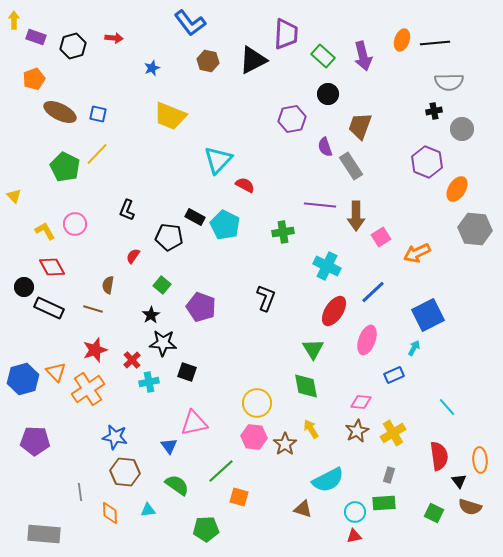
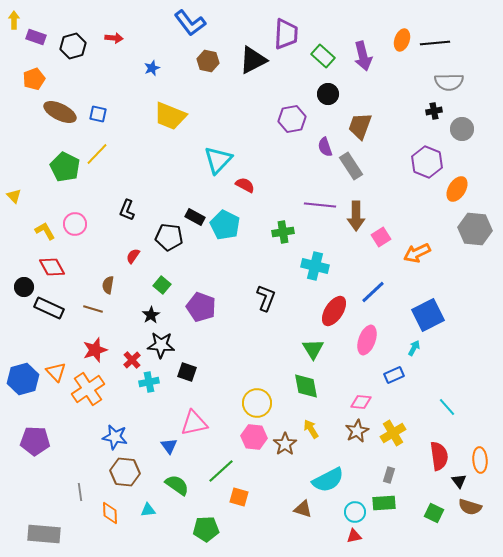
cyan cross at (327, 266): moved 12 px left; rotated 12 degrees counterclockwise
black star at (163, 343): moved 2 px left, 2 px down
